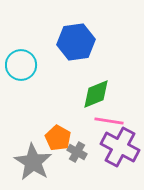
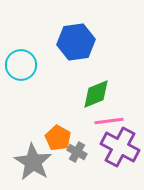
pink line: rotated 16 degrees counterclockwise
